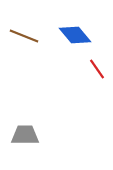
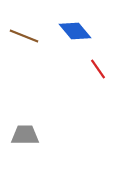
blue diamond: moved 4 px up
red line: moved 1 px right
